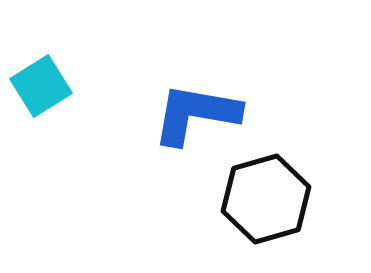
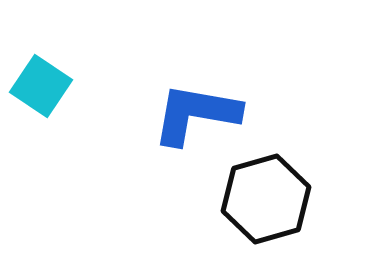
cyan square: rotated 24 degrees counterclockwise
